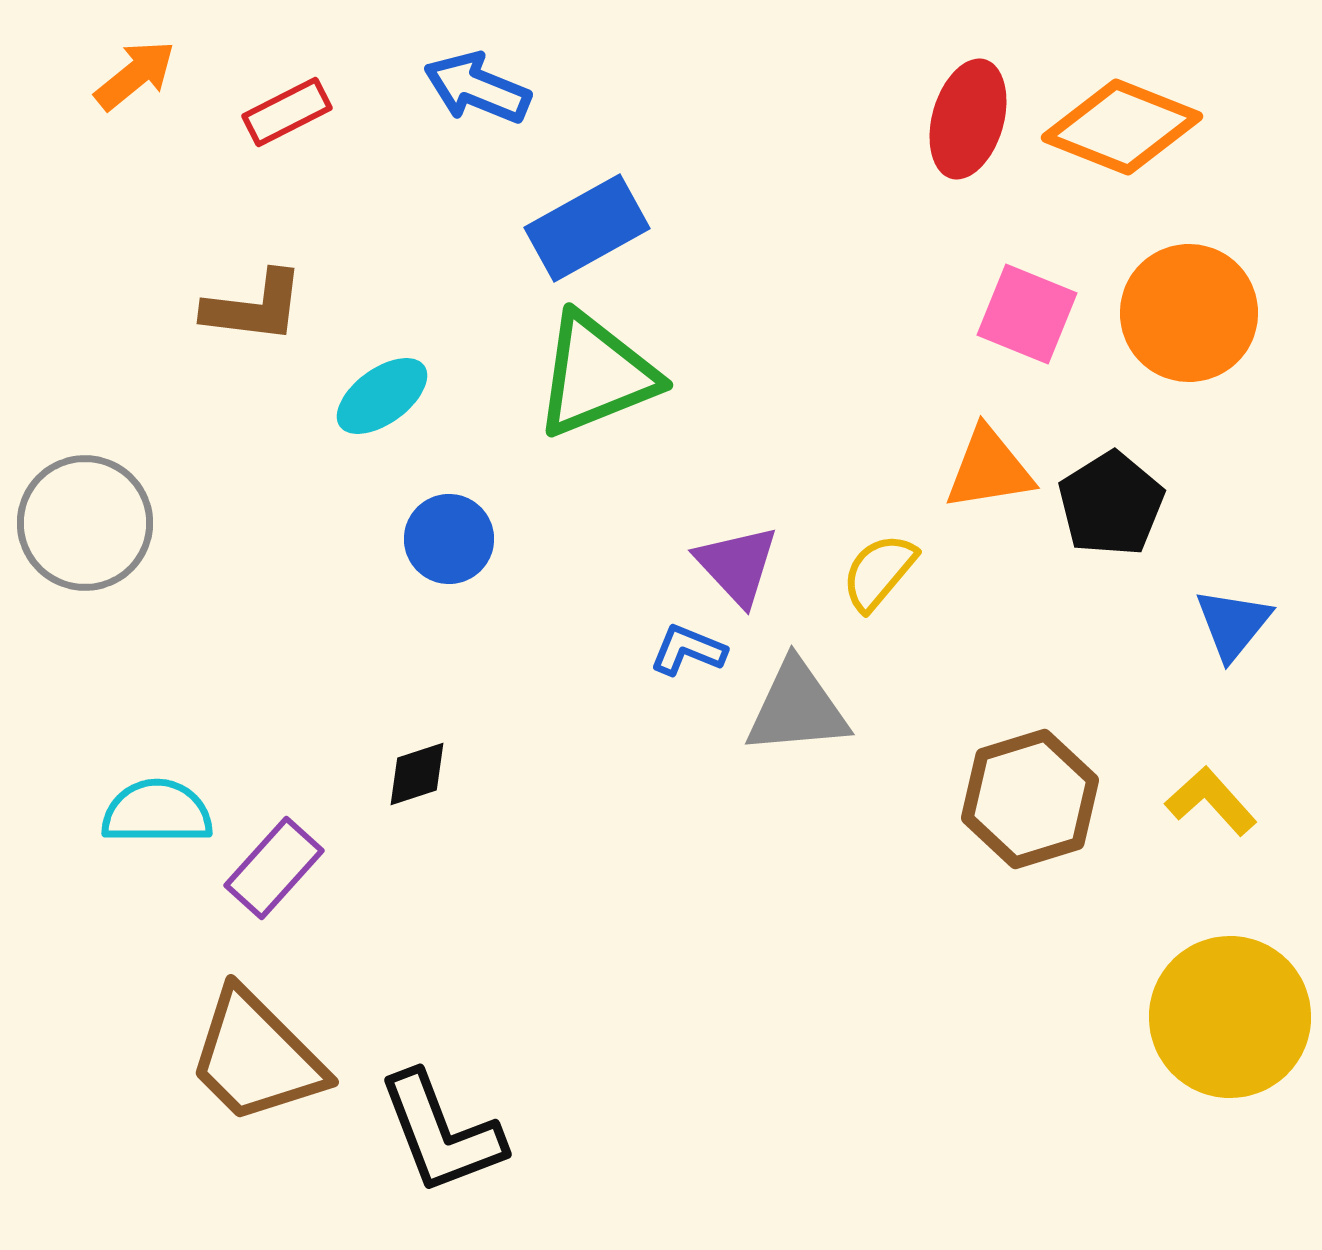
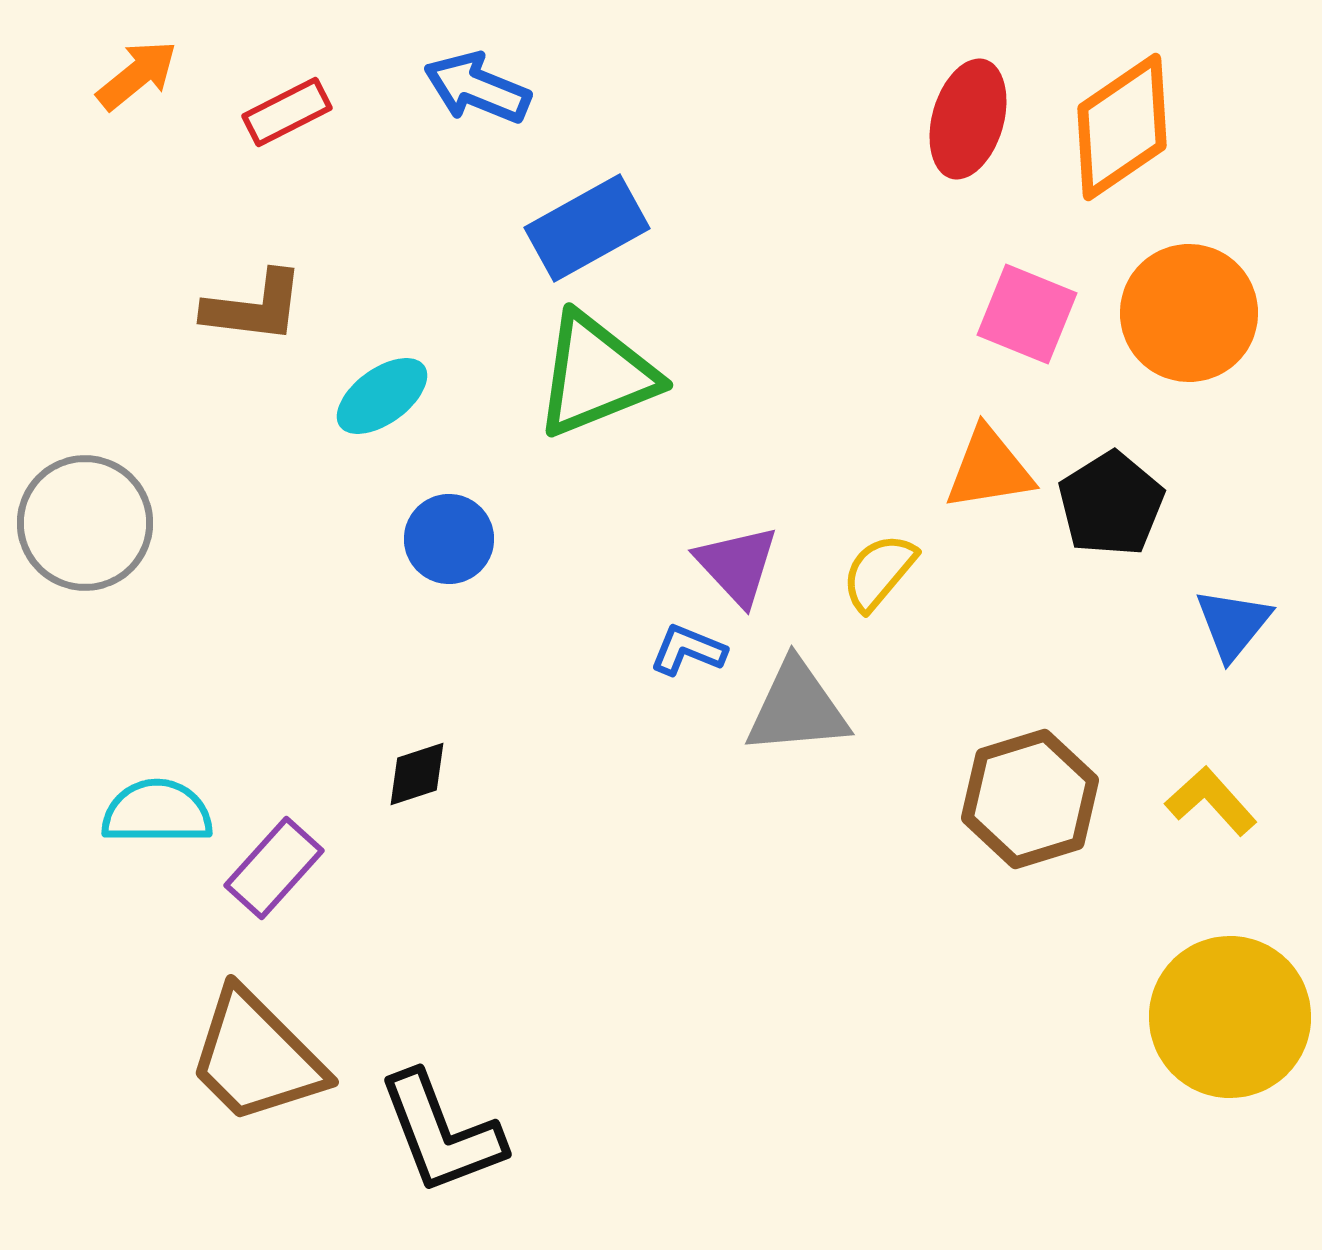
orange arrow: moved 2 px right
orange diamond: rotated 56 degrees counterclockwise
